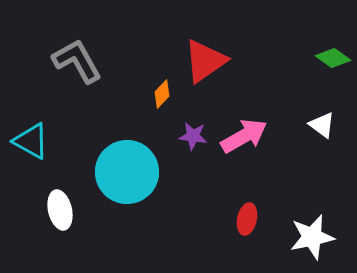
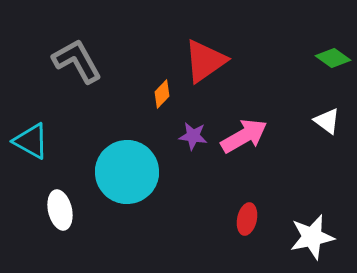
white triangle: moved 5 px right, 4 px up
